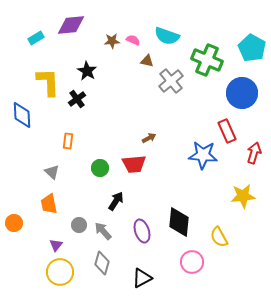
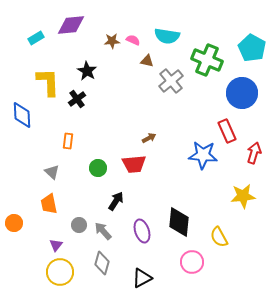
cyan semicircle: rotated 10 degrees counterclockwise
green circle: moved 2 px left
